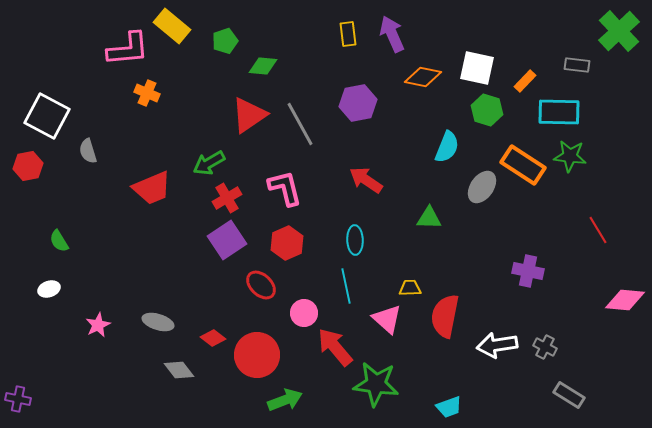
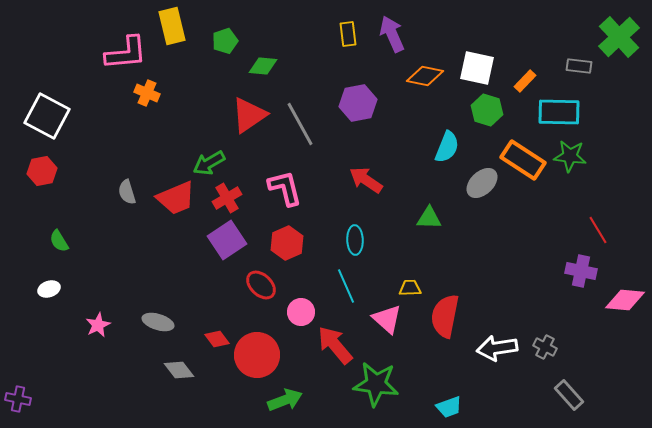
yellow rectangle at (172, 26): rotated 36 degrees clockwise
green cross at (619, 31): moved 6 px down
pink L-shape at (128, 49): moved 2 px left, 4 px down
gray rectangle at (577, 65): moved 2 px right, 1 px down
orange diamond at (423, 77): moved 2 px right, 1 px up
gray semicircle at (88, 151): moved 39 px right, 41 px down
orange rectangle at (523, 165): moved 5 px up
red hexagon at (28, 166): moved 14 px right, 5 px down
gray ellipse at (482, 187): moved 4 px up; rotated 12 degrees clockwise
red trapezoid at (152, 188): moved 24 px right, 10 px down
purple cross at (528, 271): moved 53 px right
cyan line at (346, 286): rotated 12 degrees counterclockwise
pink circle at (304, 313): moved 3 px left, 1 px up
red diamond at (213, 338): moved 4 px right, 1 px down; rotated 15 degrees clockwise
white arrow at (497, 345): moved 3 px down
red arrow at (335, 347): moved 2 px up
gray rectangle at (569, 395): rotated 16 degrees clockwise
